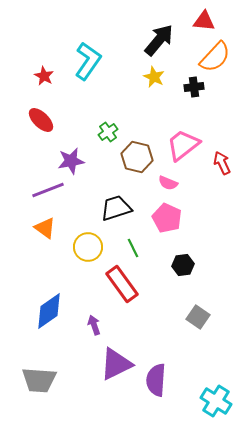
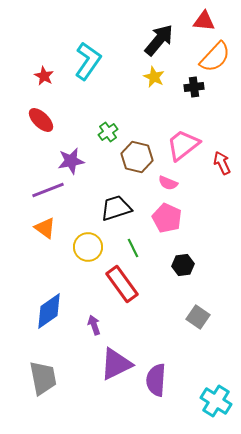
gray trapezoid: moved 4 px right, 2 px up; rotated 105 degrees counterclockwise
